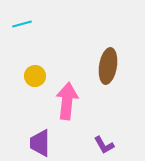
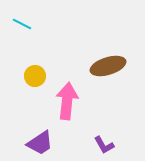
cyan line: rotated 42 degrees clockwise
brown ellipse: rotated 64 degrees clockwise
purple trapezoid: rotated 124 degrees counterclockwise
